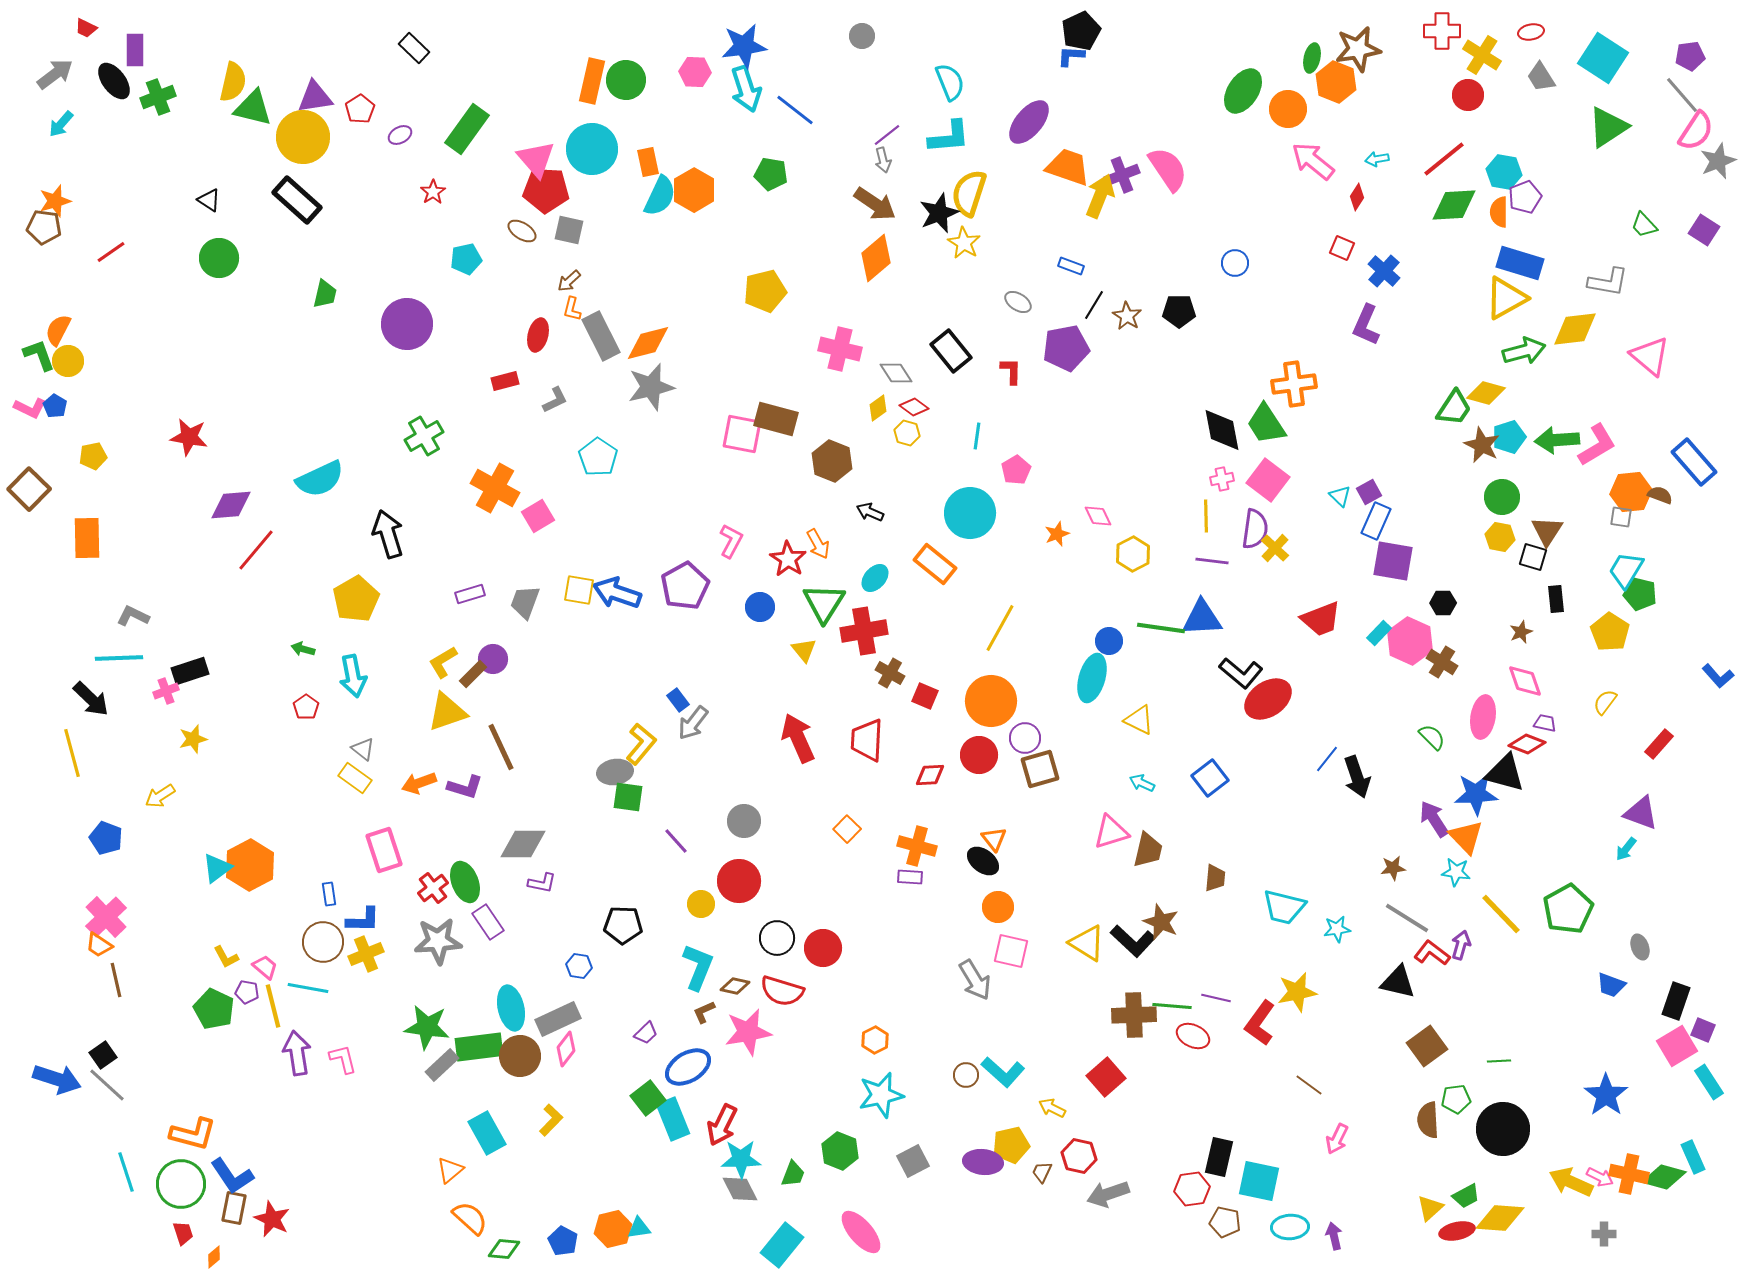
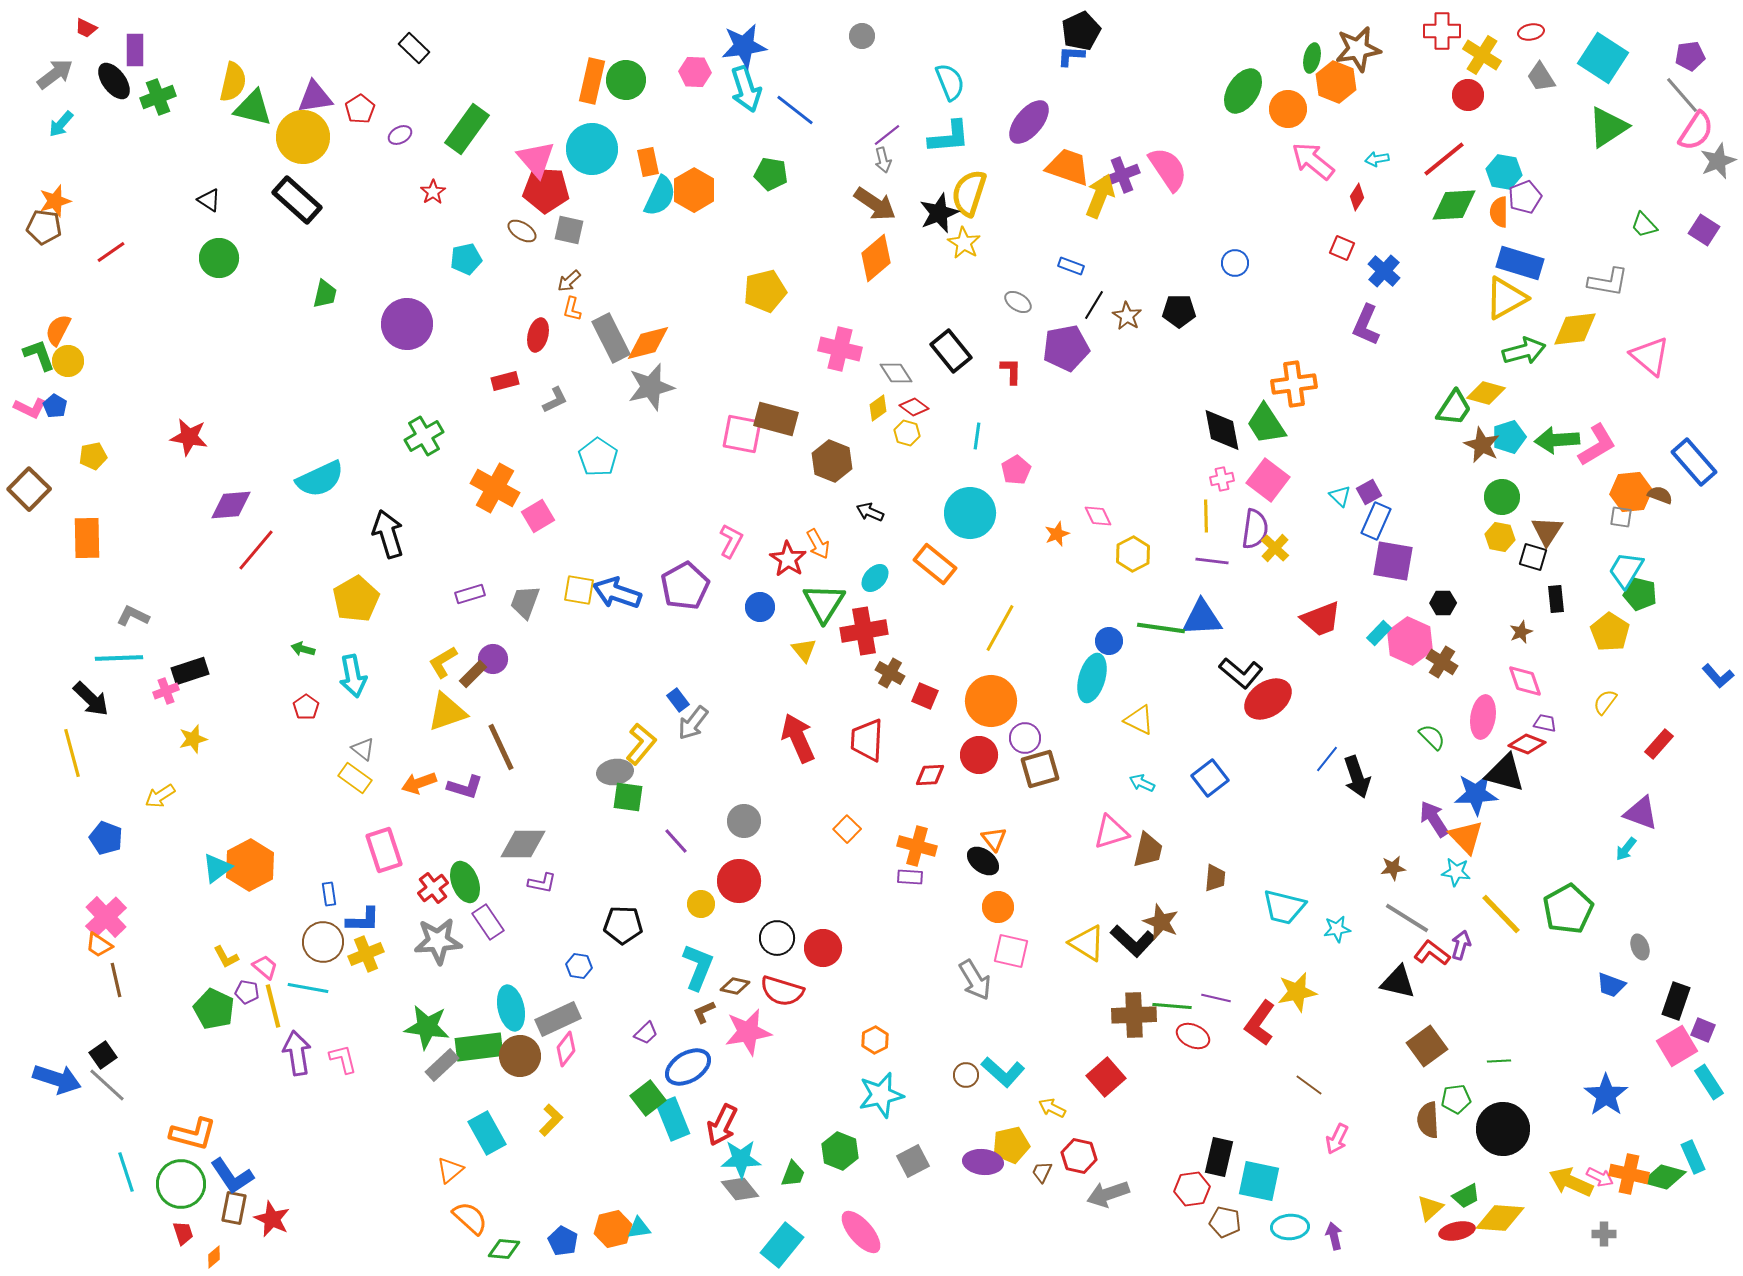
gray rectangle at (601, 336): moved 10 px right, 2 px down
gray diamond at (740, 1189): rotated 12 degrees counterclockwise
